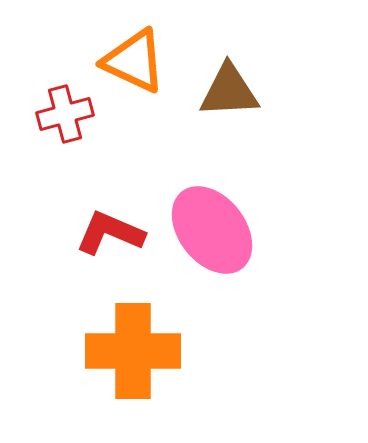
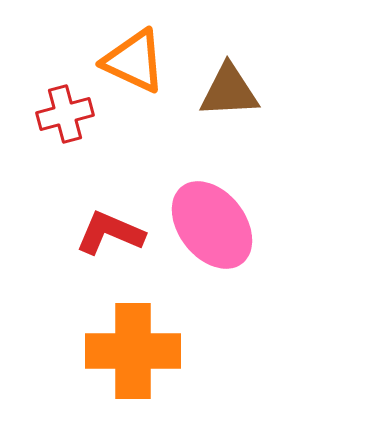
pink ellipse: moved 5 px up
